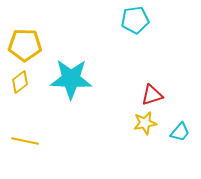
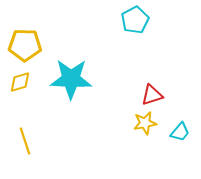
cyan pentagon: rotated 20 degrees counterclockwise
yellow diamond: rotated 20 degrees clockwise
yellow line: rotated 60 degrees clockwise
